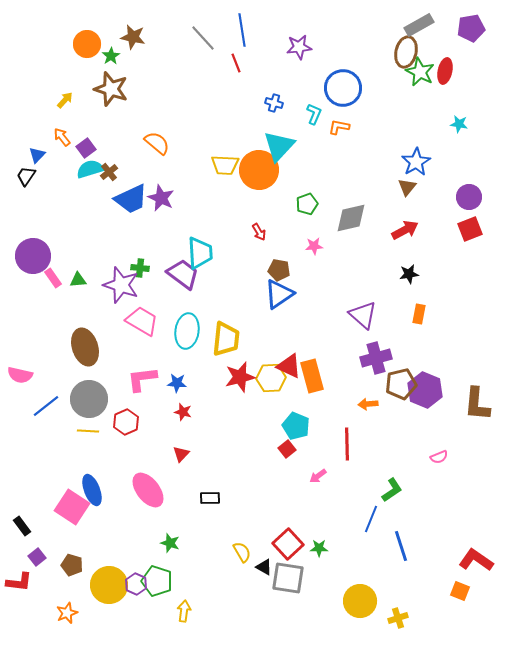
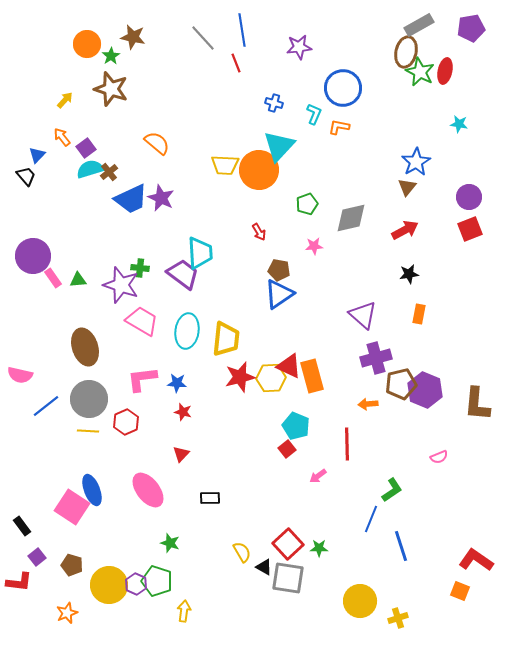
black trapezoid at (26, 176): rotated 105 degrees clockwise
